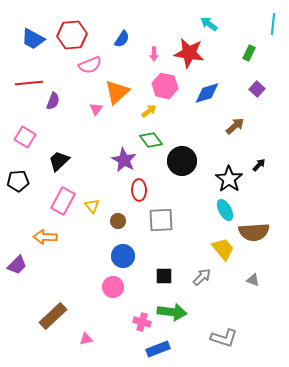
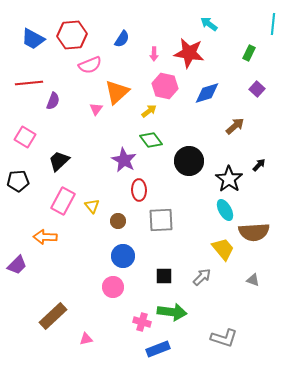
black circle at (182, 161): moved 7 px right
